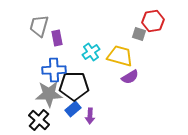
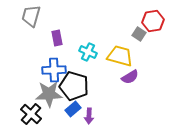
gray trapezoid: moved 8 px left, 10 px up
gray square: rotated 16 degrees clockwise
cyan cross: moved 3 px left; rotated 30 degrees counterclockwise
black pentagon: rotated 16 degrees clockwise
purple arrow: moved 1 px left
black cross: moved 8 px left, 6 px up
